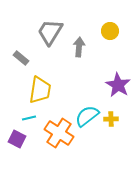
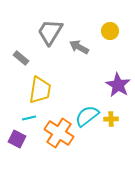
gray arrow: rotated 66 degrees counterclockwise
